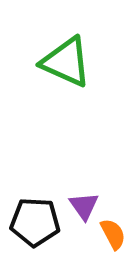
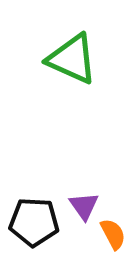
green triangle: moved 6 px right, 3 px up
black pentagon: moved 1 px left
